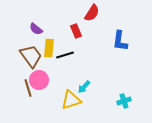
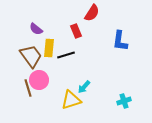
black line: moved 1 px right
